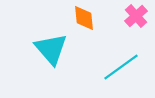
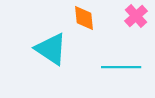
cyan triangle: rotated 15 degrees counterclockwise
cyan line: rotated 36 degrees clockwise
